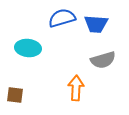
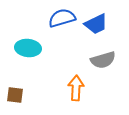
blue trapezoid: rotated 30 degrees counterclockwise
